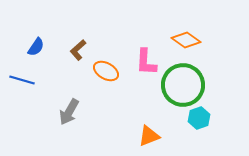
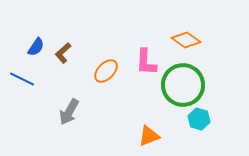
brown L-shape: moved 15 px left, 3 px down
orange ellipse: rotated 75 degrees counterclockwise
blue line: moved 1 px up; rotated 10 degrees clockwise
cyan hexagon: moved 1 px down; rotated 25 degrees counterclockwise
